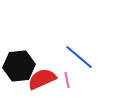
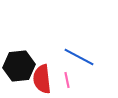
blue line: rotated 12 degrees counterclockwise
red semicircle: rotated 72 degrees counterclockwise
